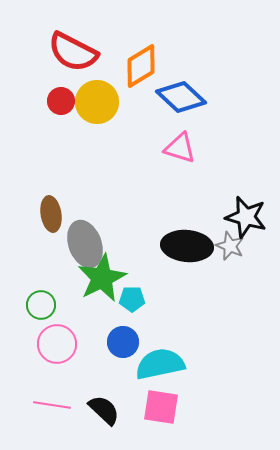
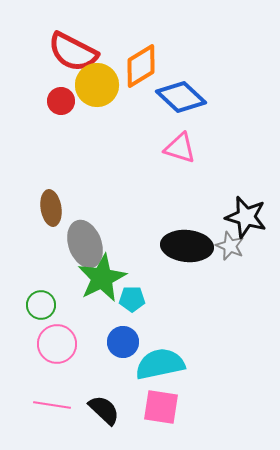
yellow circle: moved 17 px up
brown ellipse: moved 6 px up
